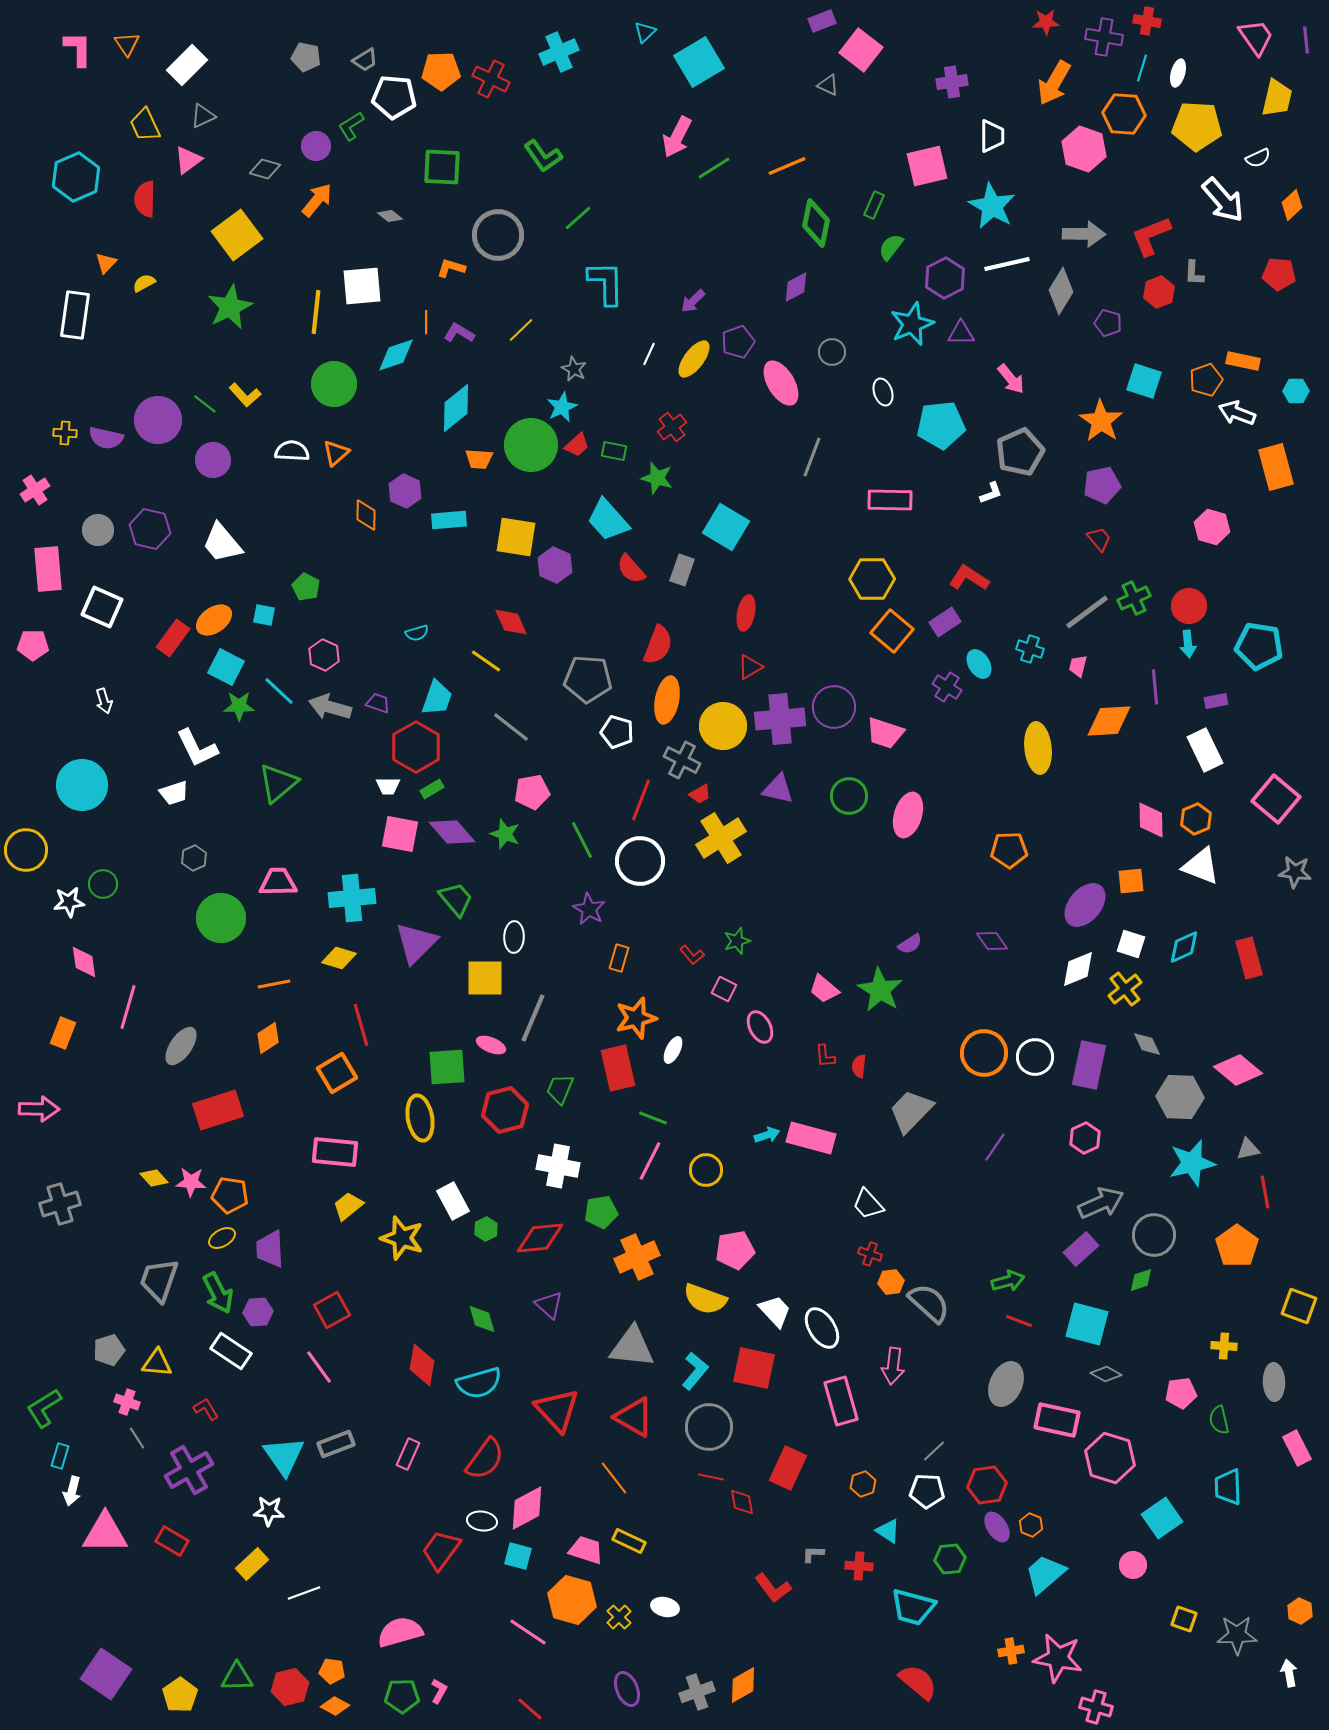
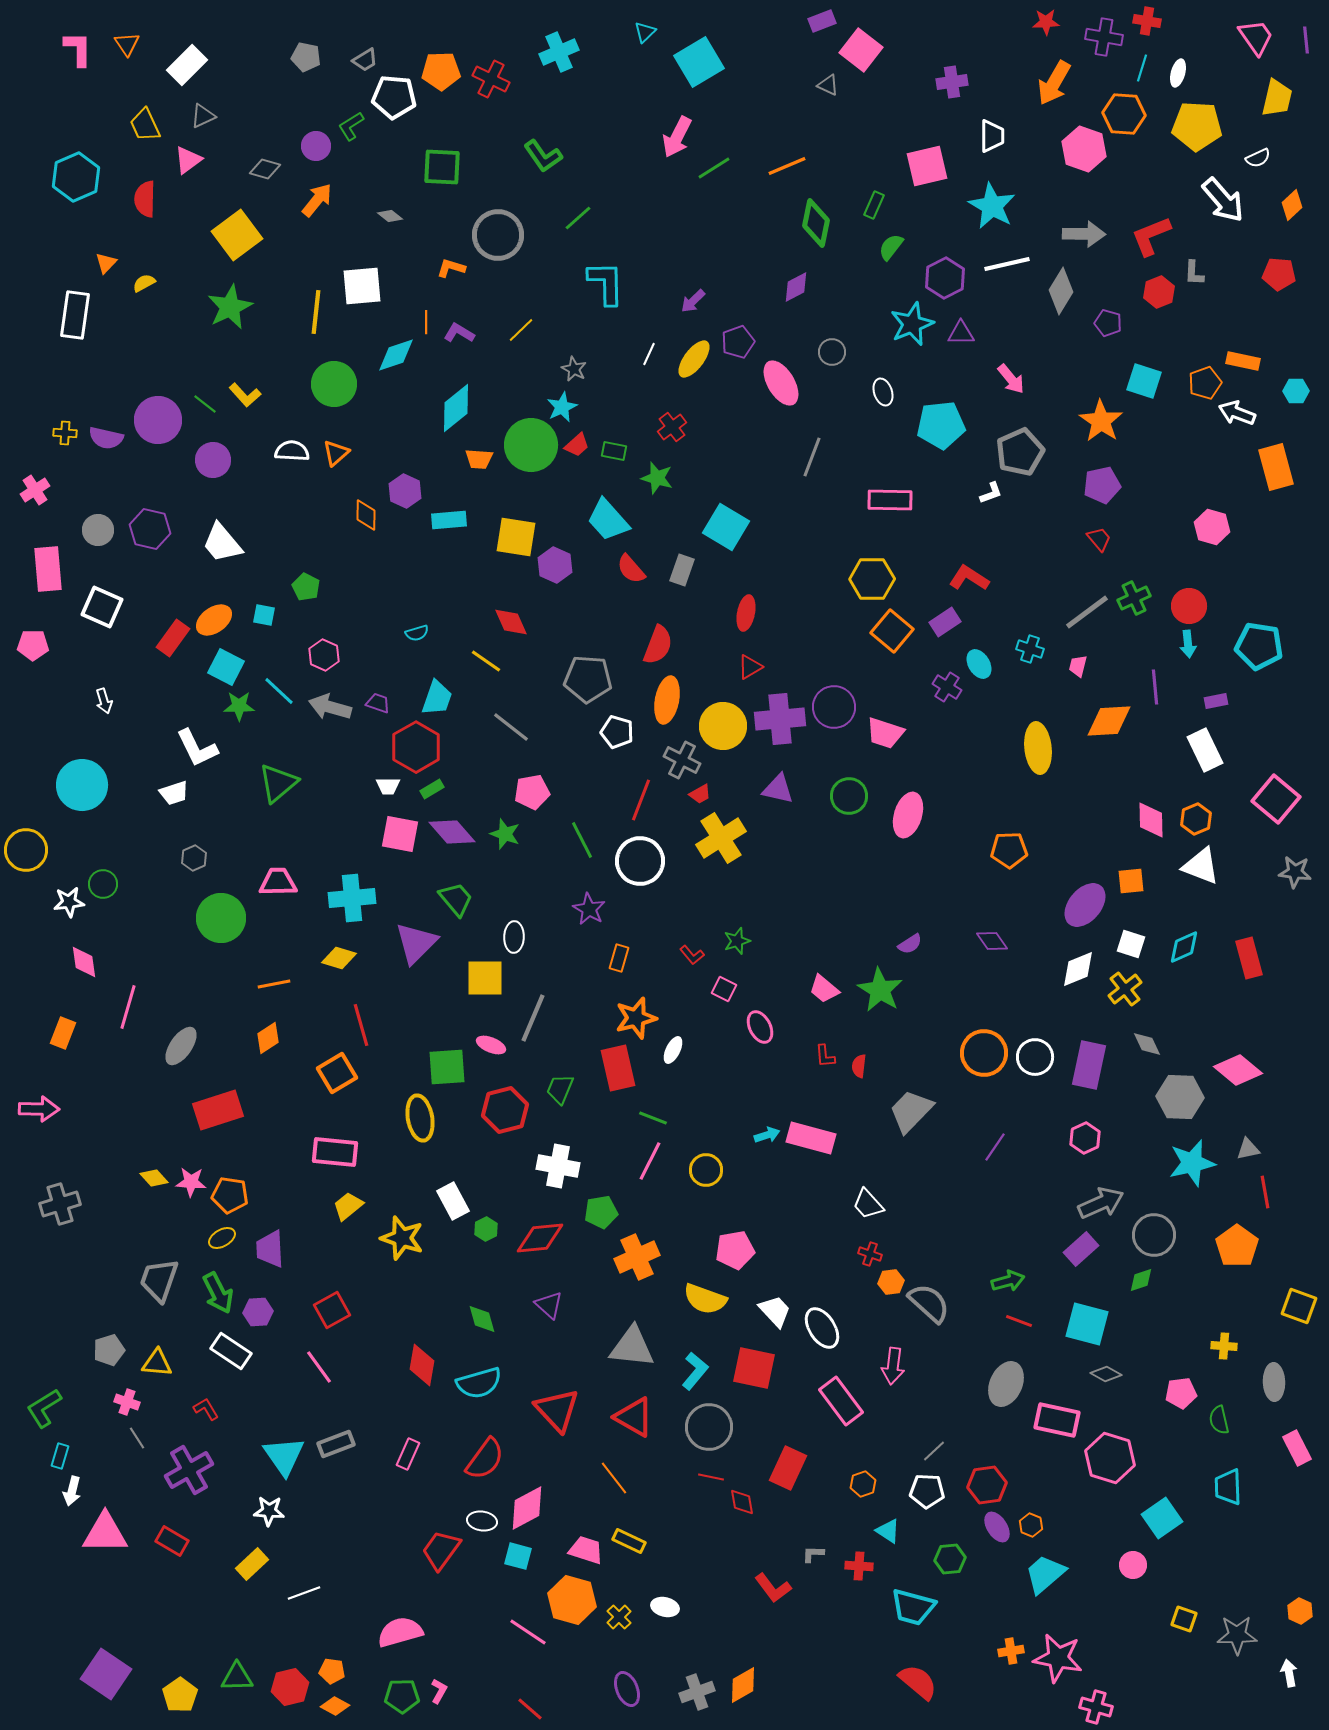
orange pentagon at (1206, 380): moved 1 px left, 3 px down
pink rectangle at (841, 1401): rotated 21 degrees counterclockwise
